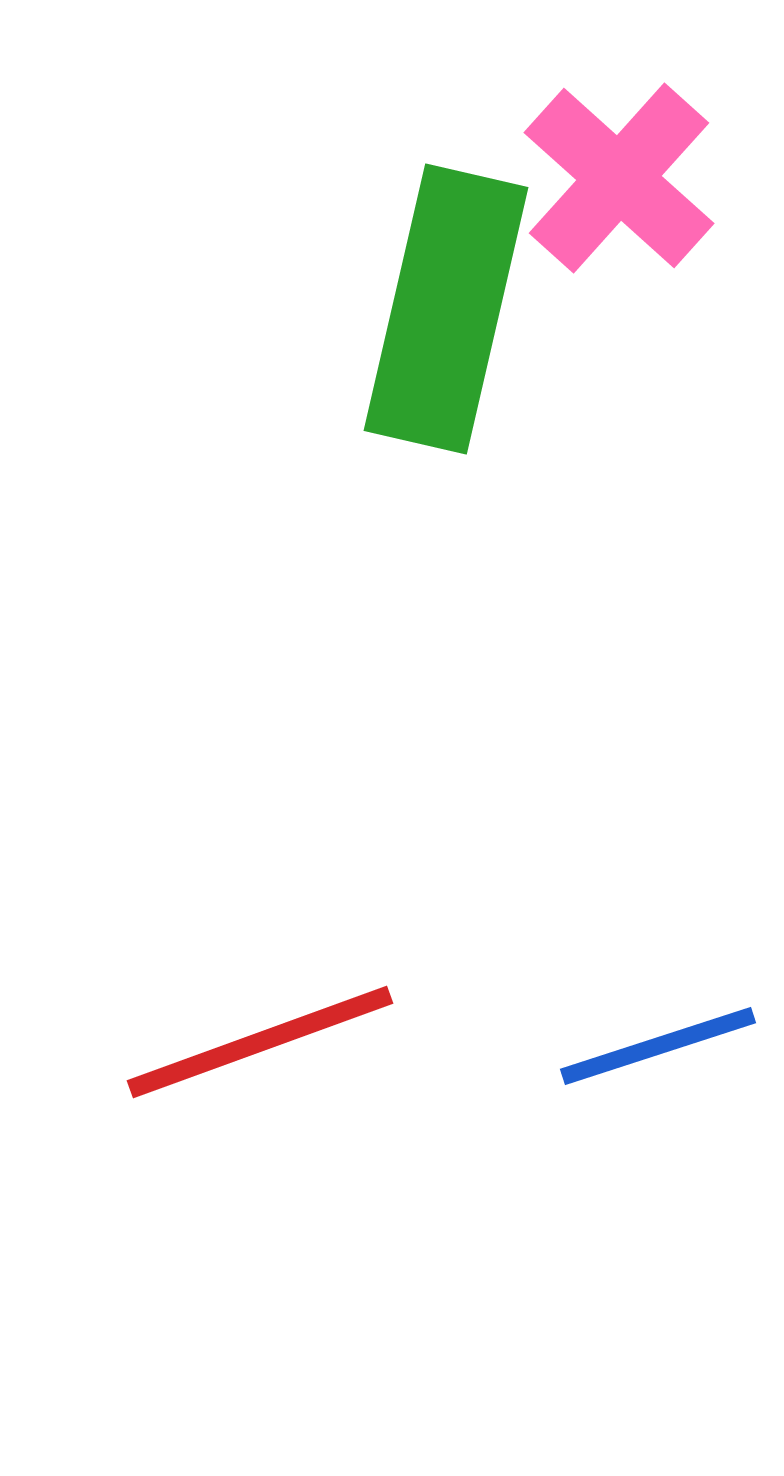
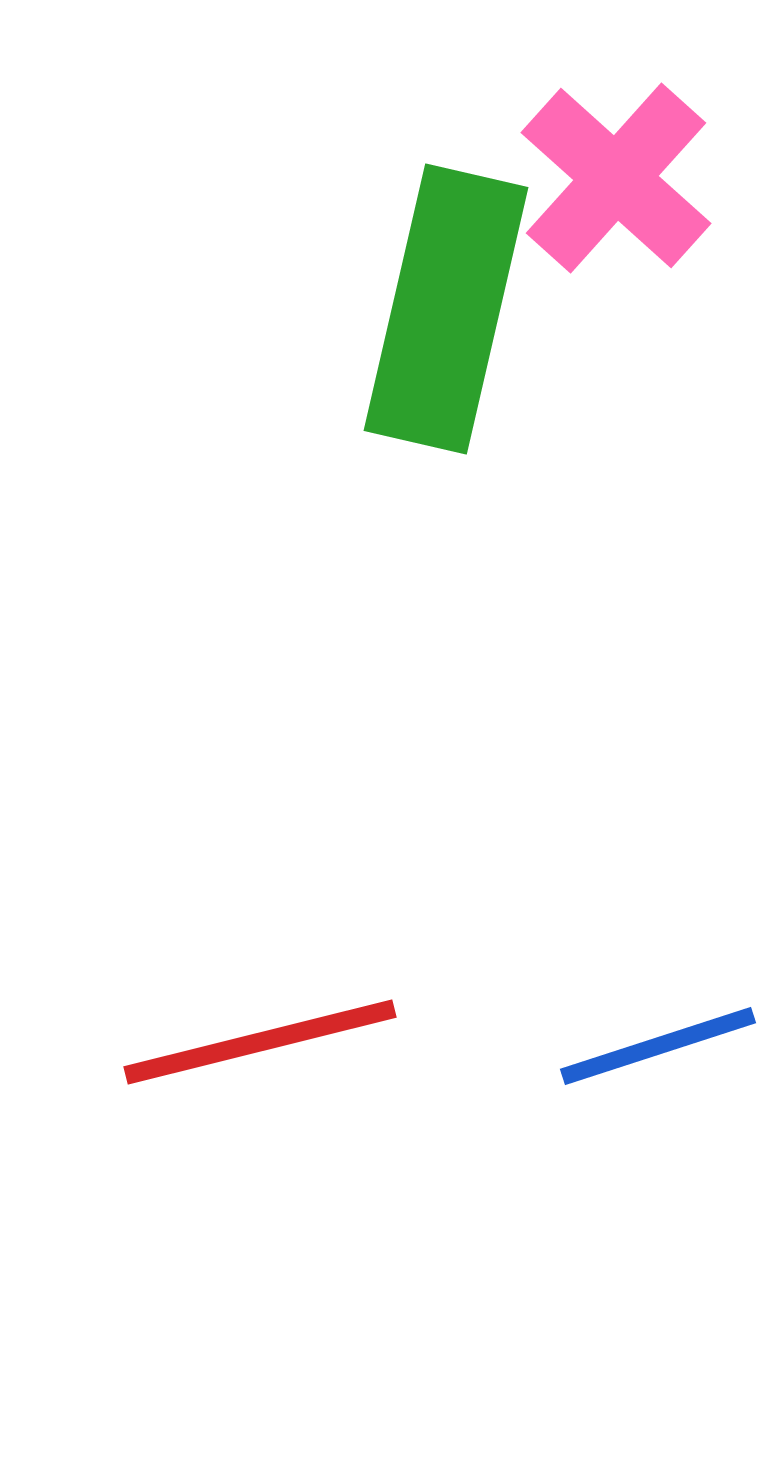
pink cross: moved 3 px left
red line: rotated 6 degrees clockwise
